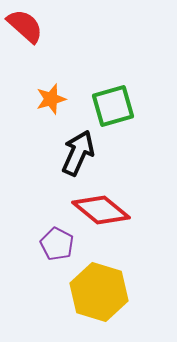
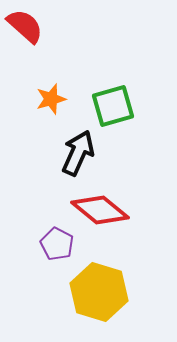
red diamond: moved 1 px left
